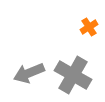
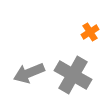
orange cross: moved 1 px right, 5 px down
